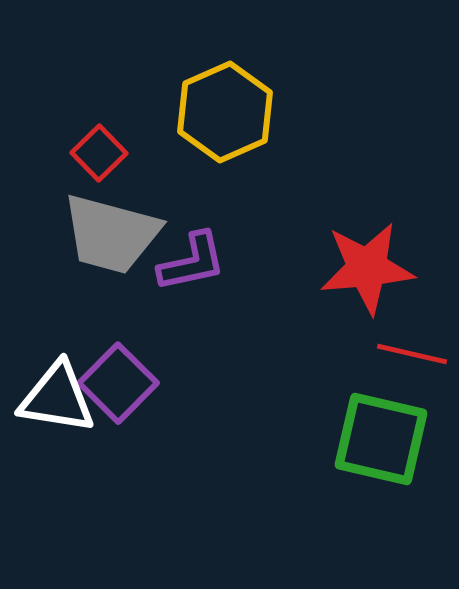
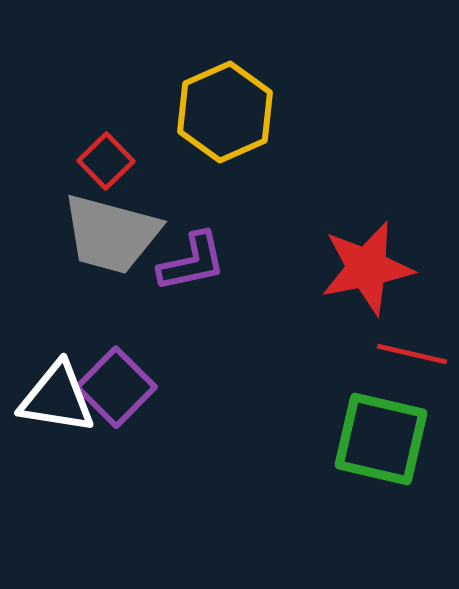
red square: moved 7 px right, 8 px down
red star: rotated 6 degrees counterclockwise
purple square: moved 2 px left, 4 px down
